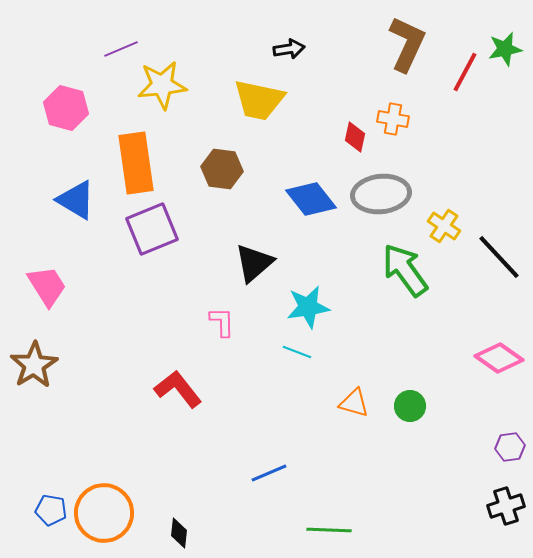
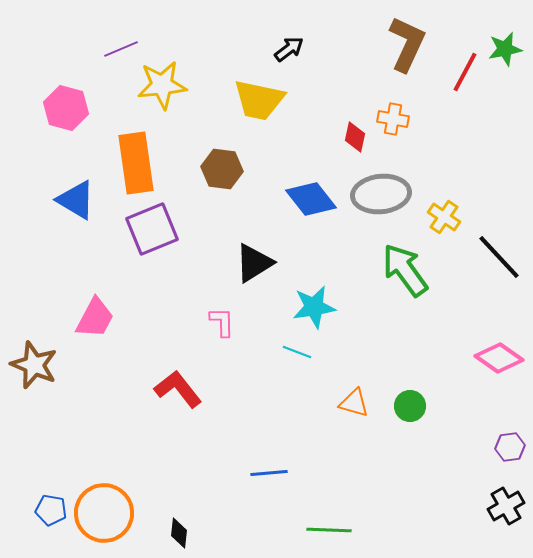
black arrow: rotated 28 degrees counterclockwise
yellow cross: moved 9 px up
black triangle: rotated 9 degrees clockwise
pink trapezoid: moved 48 px right, 32 px down; rotated 60 degrees clockwise
cyan star: moved 6 px right
brown star: rotated 18 degrees counterclockwise
blue line: rotated 18 degrees clockwise
black cross: rotated 12 degrees counterclockwise
